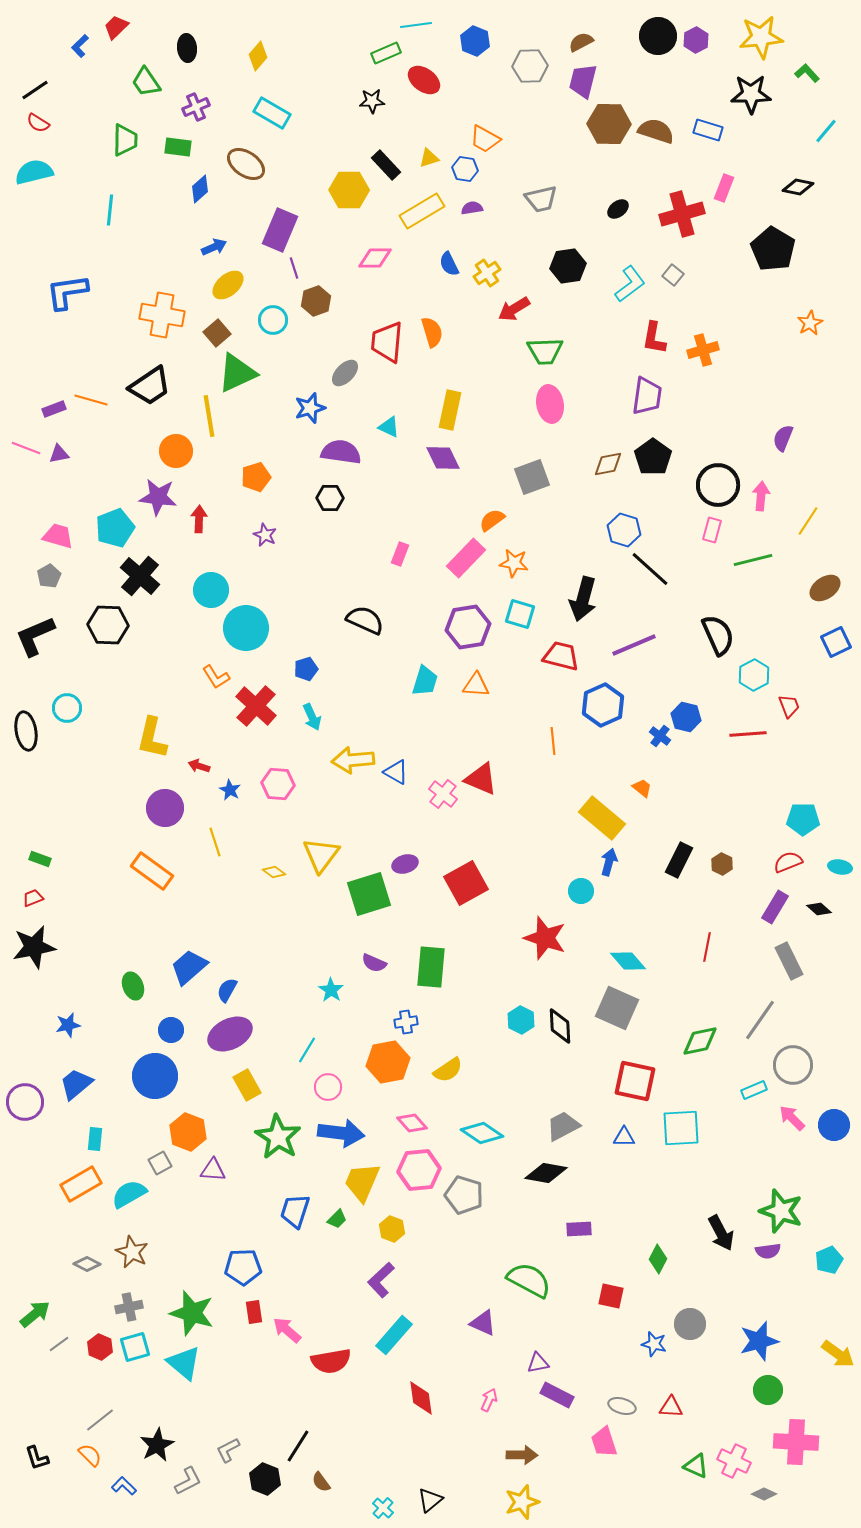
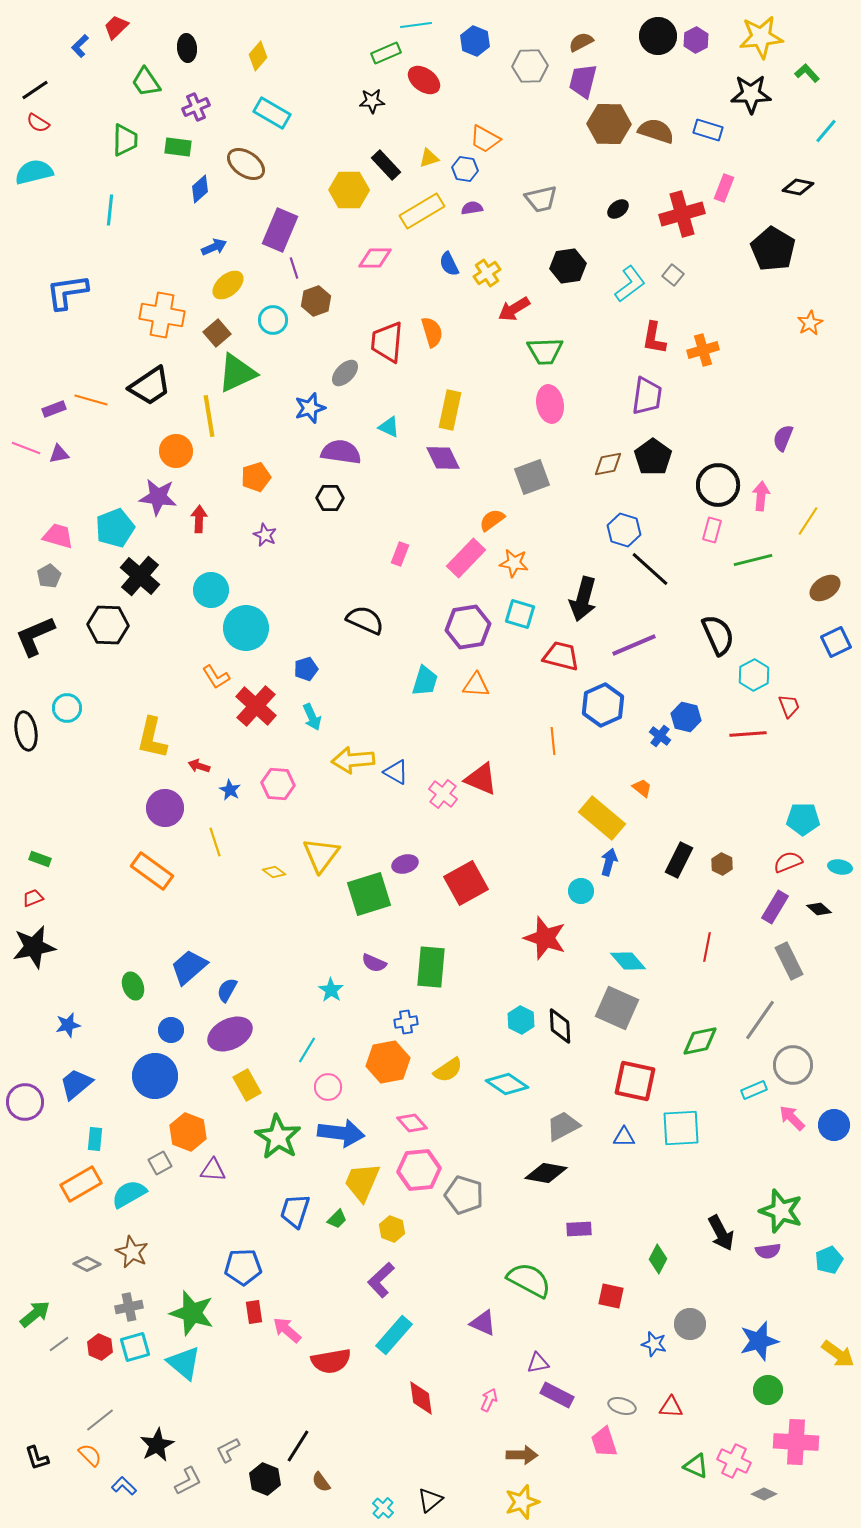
cyan diamond at (482, 1133): moved 25 px right, 49 px up
